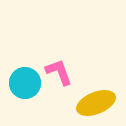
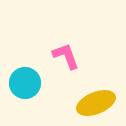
pink L-shape: moved 7 px right, 16 px up
